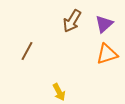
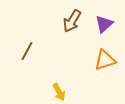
orange triangle: moved 2 px left, 6 px down
